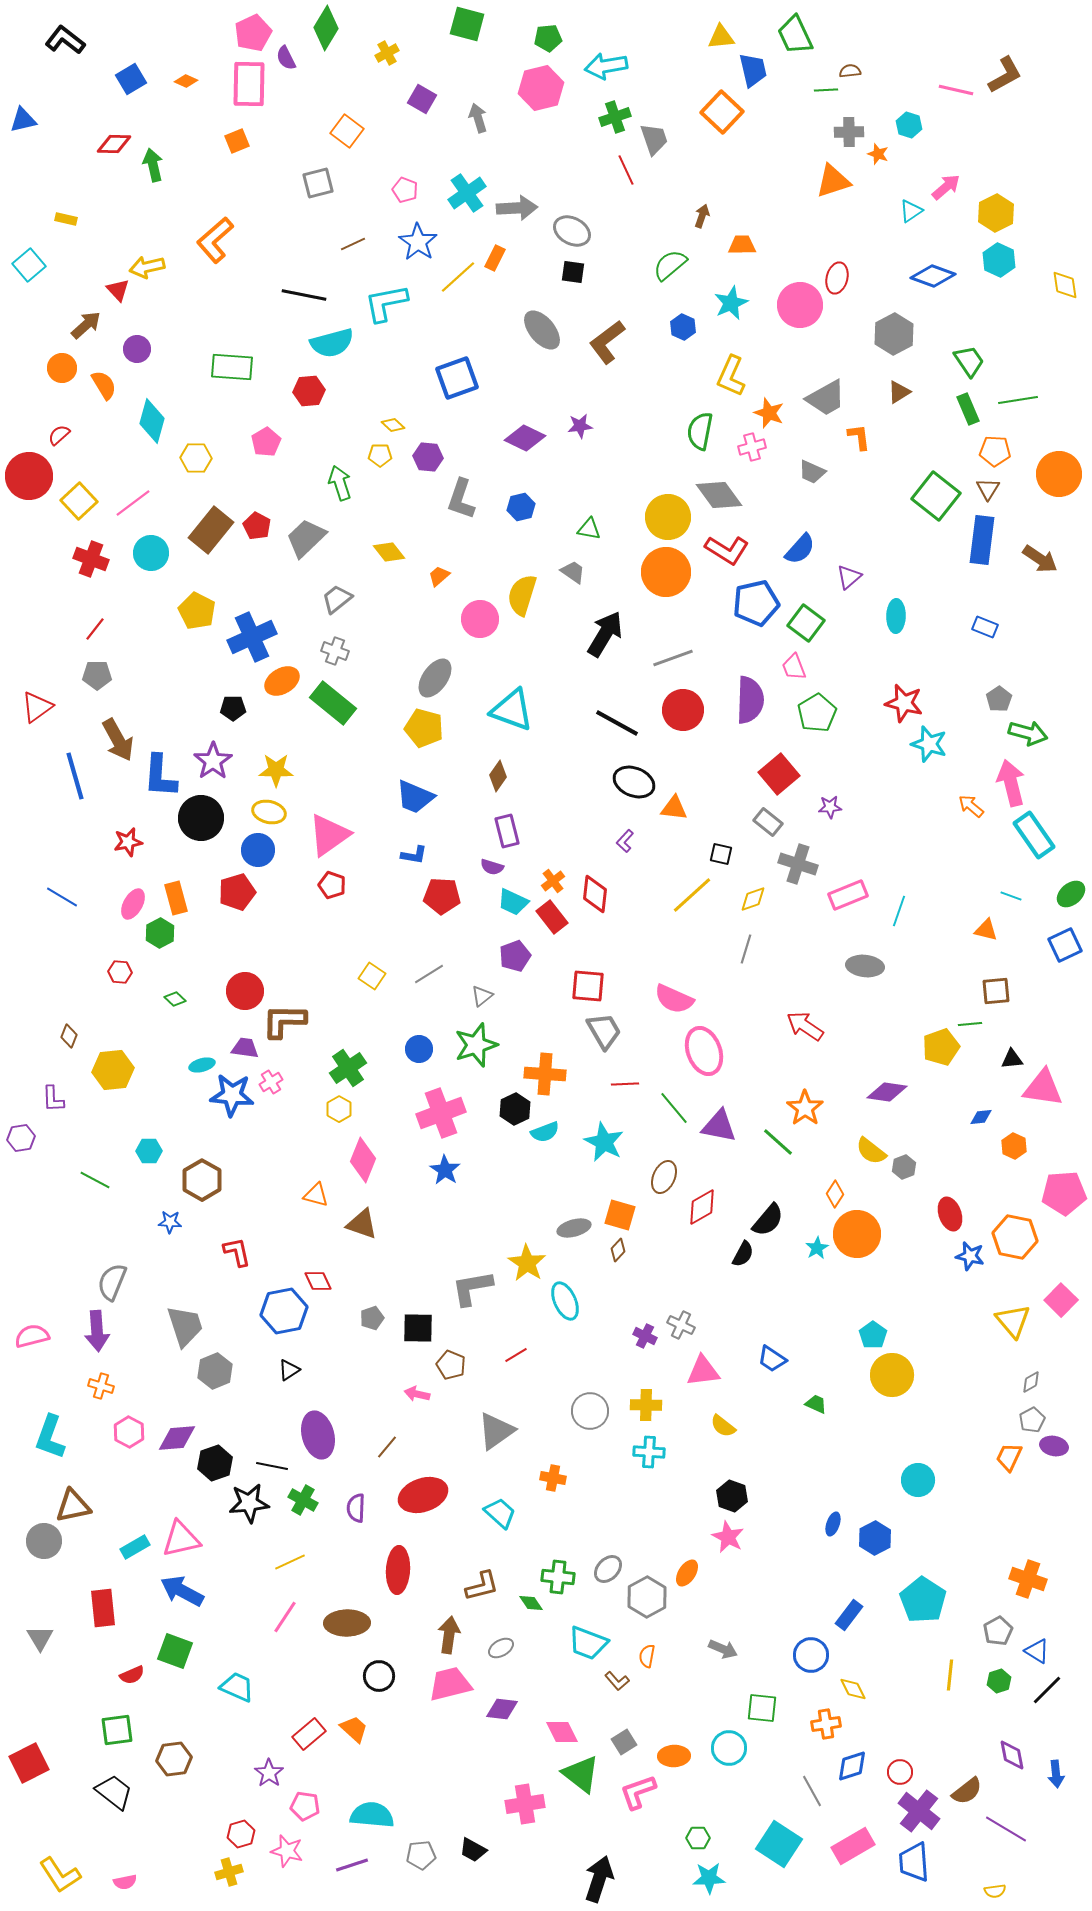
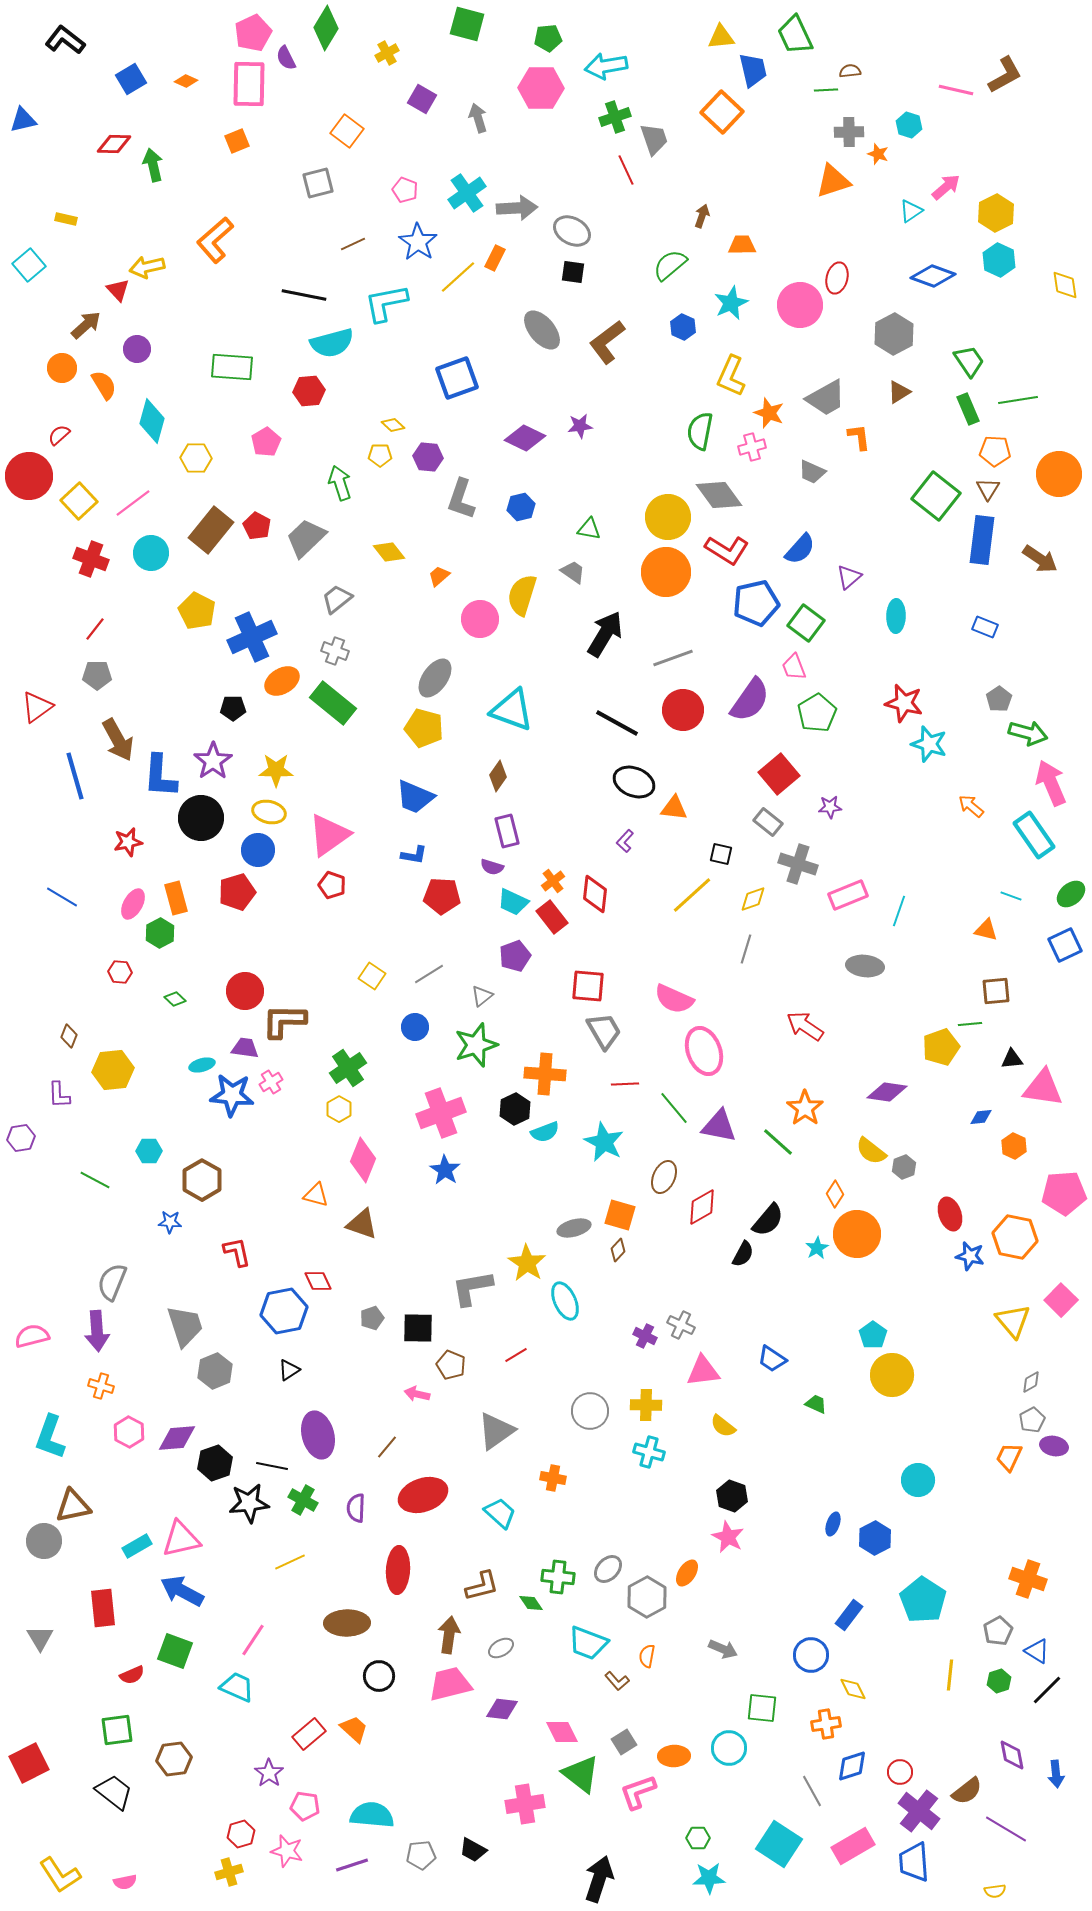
pink hexagon at (541, 88): rotated 15 degrees clockwise
purple semicircle at (750, 700): rotated 33 degrees clockwise
pink arrow at (1011, 783): moved 40 px right; rotated 9 degrees counterclockwise
blue circle at (419, 1049): moved 4 px left, 22 px up
purple L-shape at (53, 1099): moved 6 px right, 4 px up
cyan cross at (649, 1452): rotated 12 degrees clockwise
cyan rectangle at (135, 1547): moved 2 px right, 1 px up
pink line at (285, 1617): moved 32 px left, 23 px down
